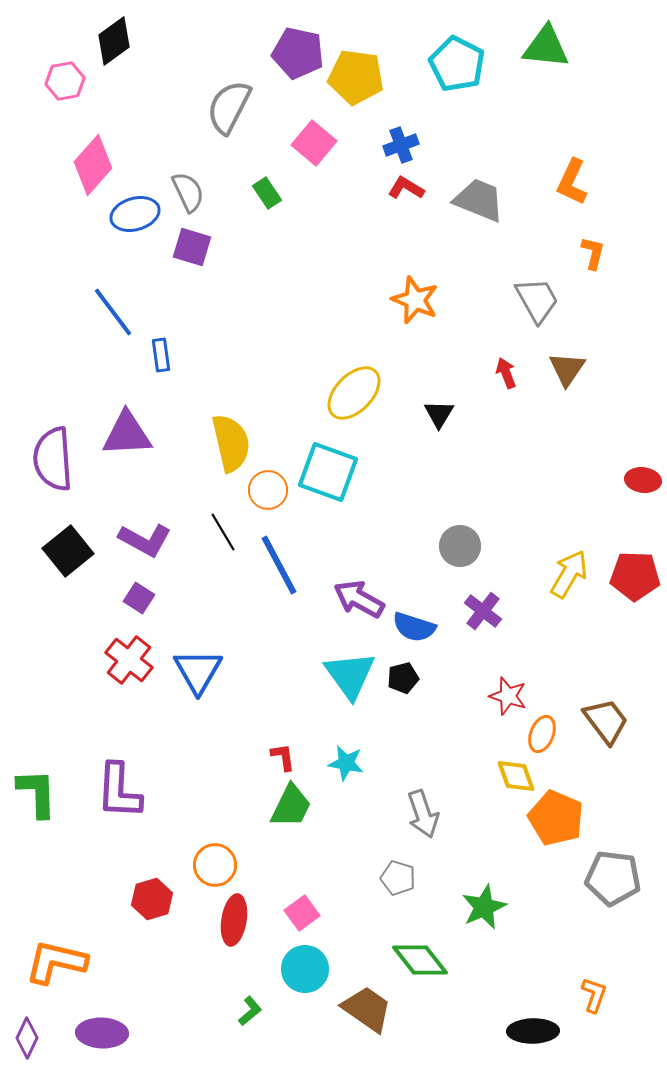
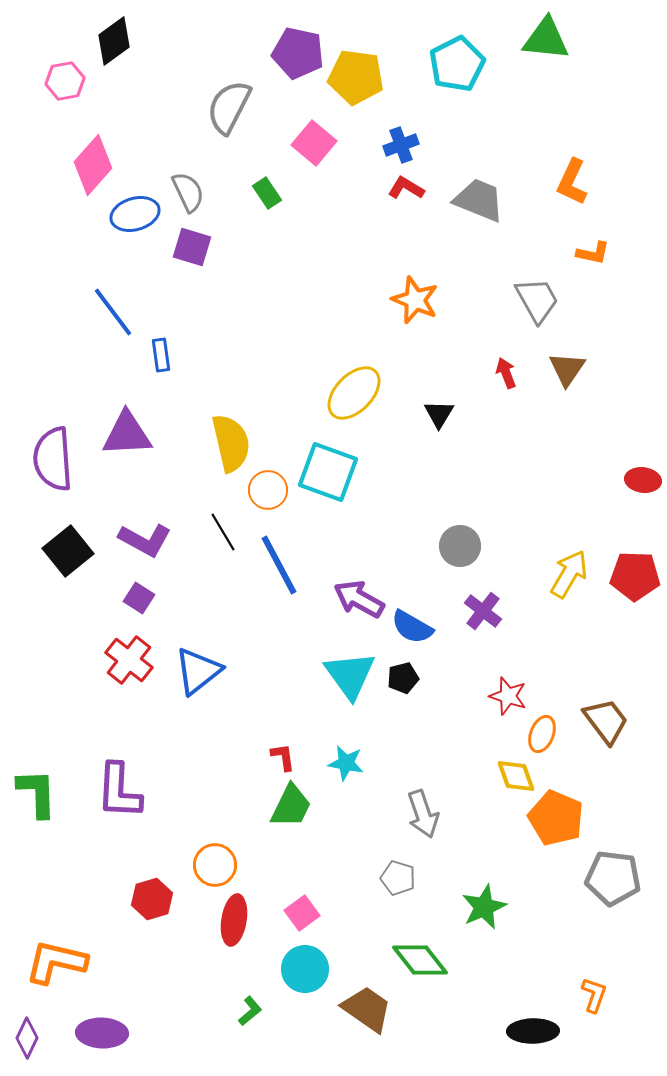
green triangle at (546, 47): moved 8 px up
cyan pentagon at (457, 64): rotated 18 degrees clockwise
orange L-shape at (593, 253): rotated 88 degrees clockwise
blue semicircle at (414, 627): moved 2 px left; rotated 12 degrees clockwise
blue triangle at (198, 671): rotated 22 degrees clockwise
